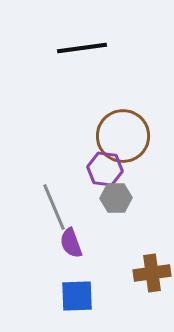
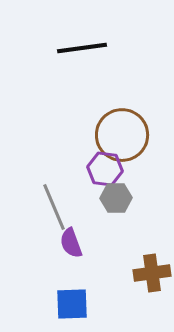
brown circle: moved 1 px left, 1 px up
blue square: moved 5 px left, 8 px down
